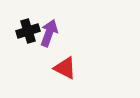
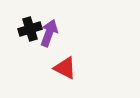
black cross: moved 2 px right, 2 px up
